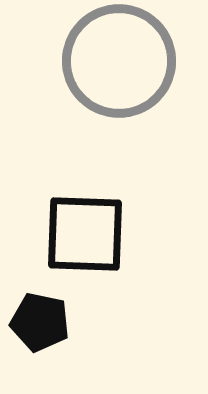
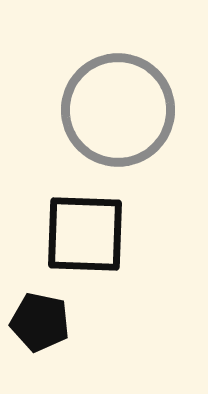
gray circle: moved 1 px left, 49 px down
